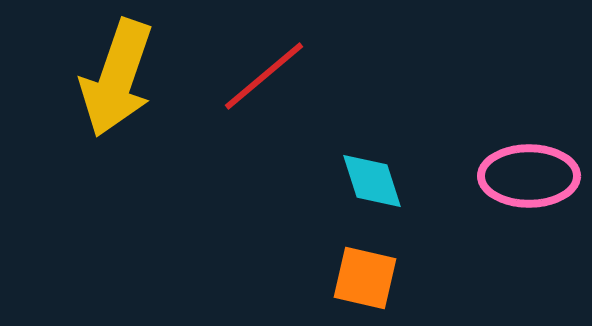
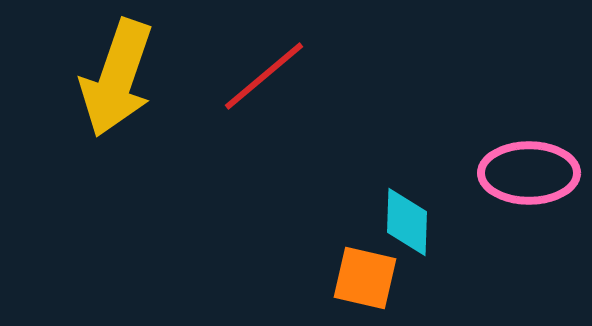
pink ellipse: moved 3 px up
cyan diamond: moved 35 px right, 41 px down; rotated 20 degrees clockwise
